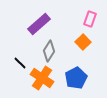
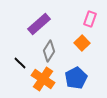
orange square: moved 1 px left, 1 px down
orange cross: moved 1 px right, 1 px down
